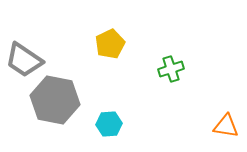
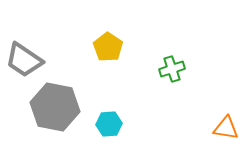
yellow pentagon: moved 2 px left, 3 px down; rotated 12 degrees counterclockwise
green cross: moved 1 px right
gray hexagon: moved 7 px down
orange triangle: moved 2 px down
